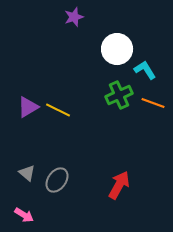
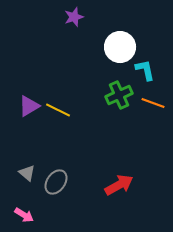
white circle: moved 3 px right, 2 px up
cyan L-shape: rotated 20 degrees clockwise
purple triangle: moved 1 px right, 1 px up
gray ellipse: moved 1 px left, 2 px down
red arrow: rotated 32 degrees clockwise
